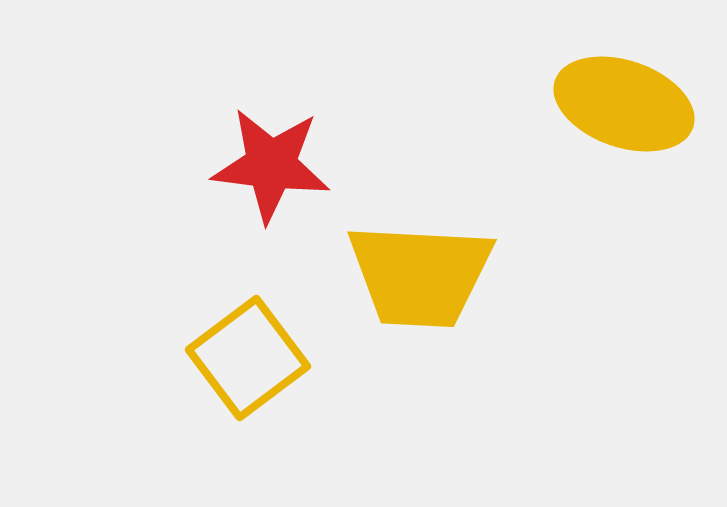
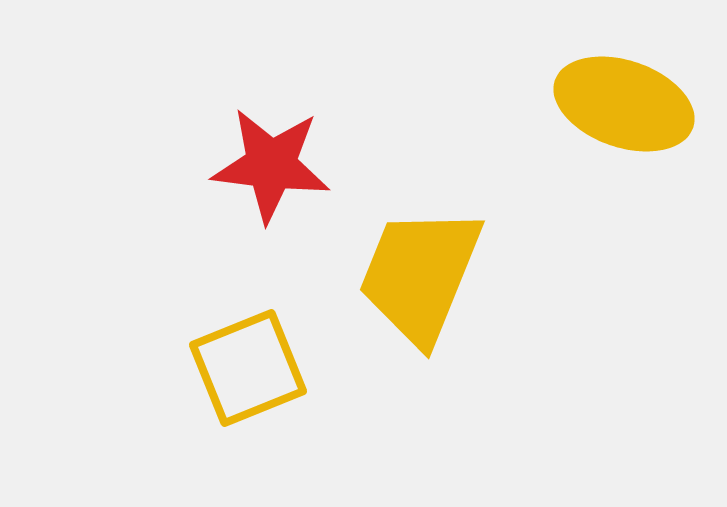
yellow trapezoid: rotated 109 degrees clockwise
yellow square: moved 10 px down; rotated 15 degrees clockwise
